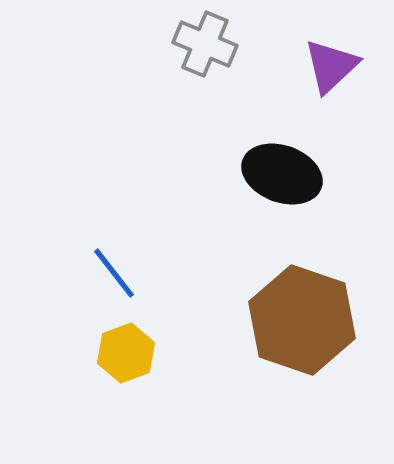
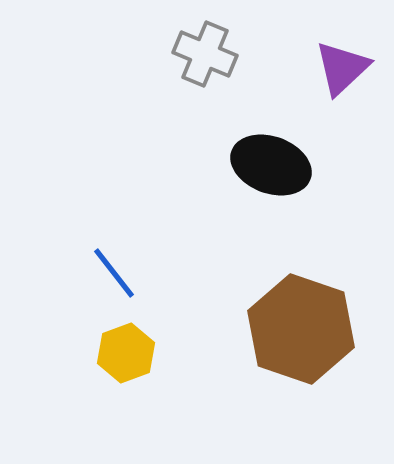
gray cross: moved 10 px down
purple triangle: moved 11 px right, 2 px down
black ellipse: moved 11 px left, 9 px up
brown hexagon: moved 1 px left, 9 px down
